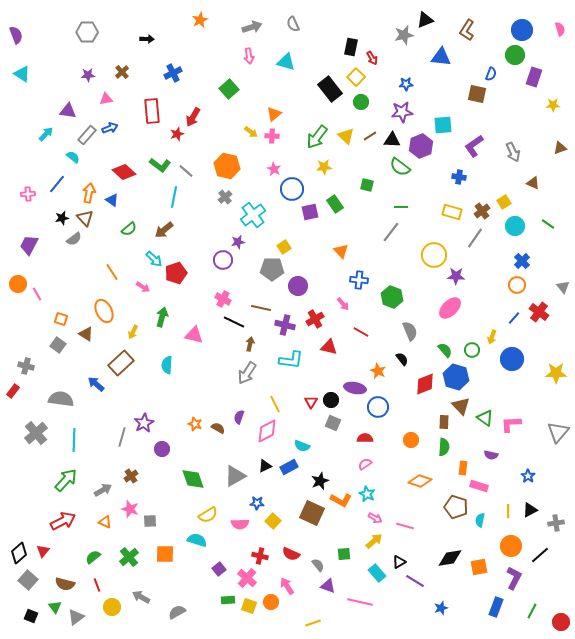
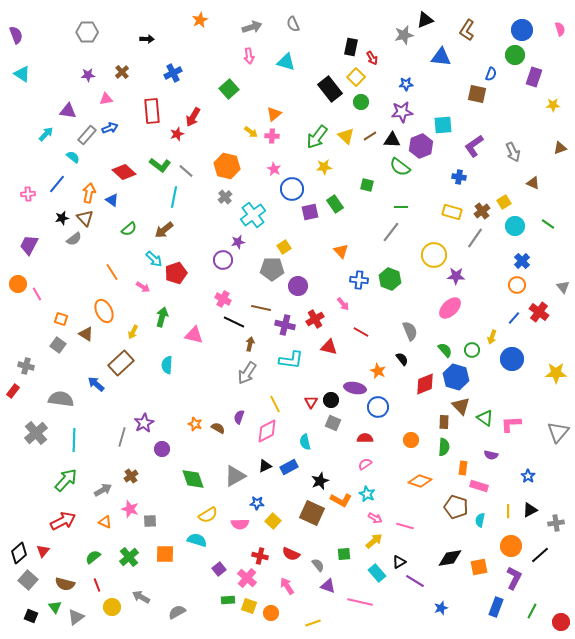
green hexagon at (392, 297): moved 2 px left, 18 px up
cyan semicircle at (302, 446): moved 3 px right, 4 px up; rotated 56 degrees clockwise
orange circle at (271, 602): moved 11 px down
